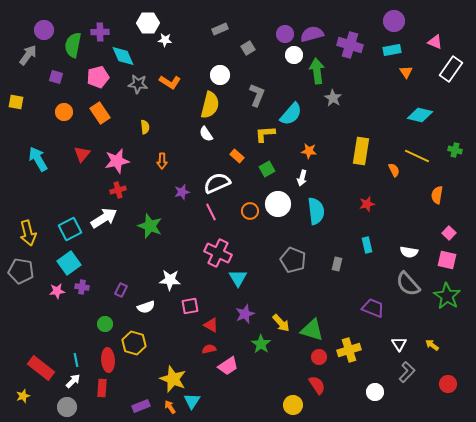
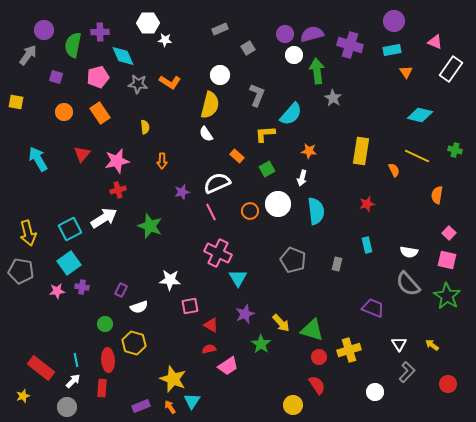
white semicircle at (146, 307): moved 7 px left
